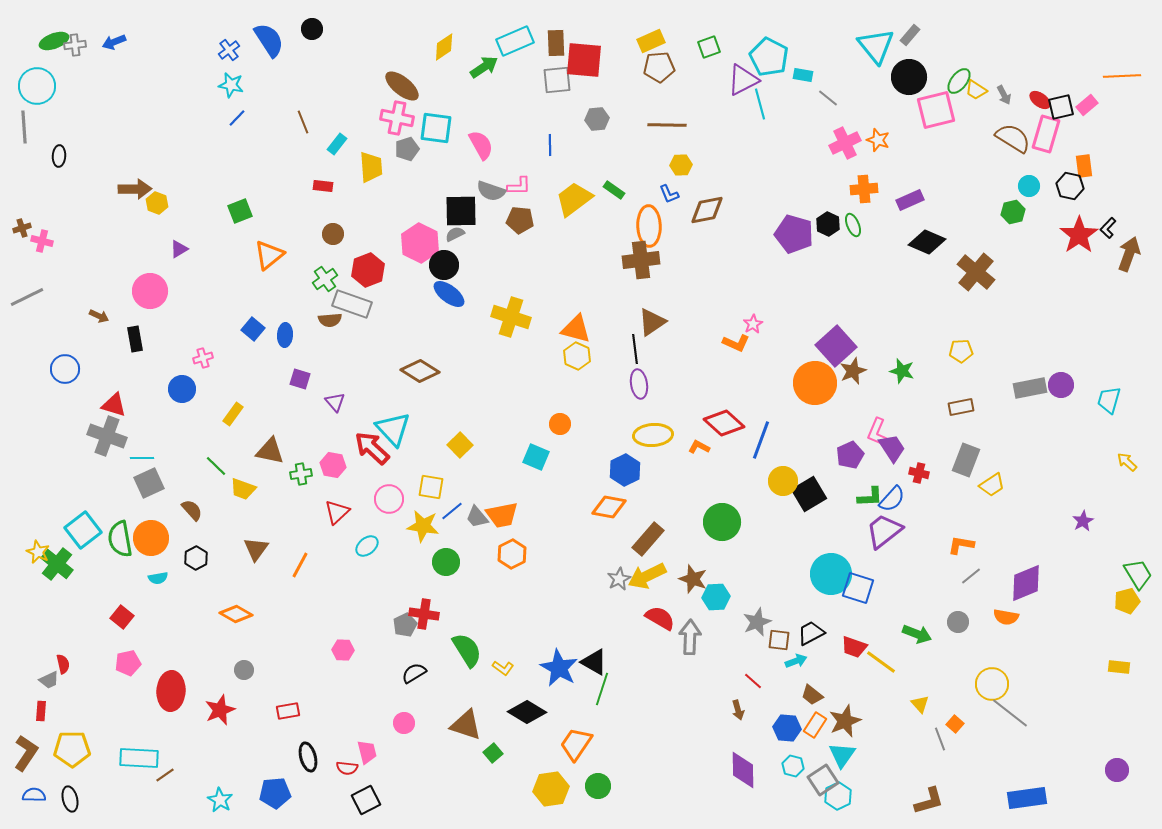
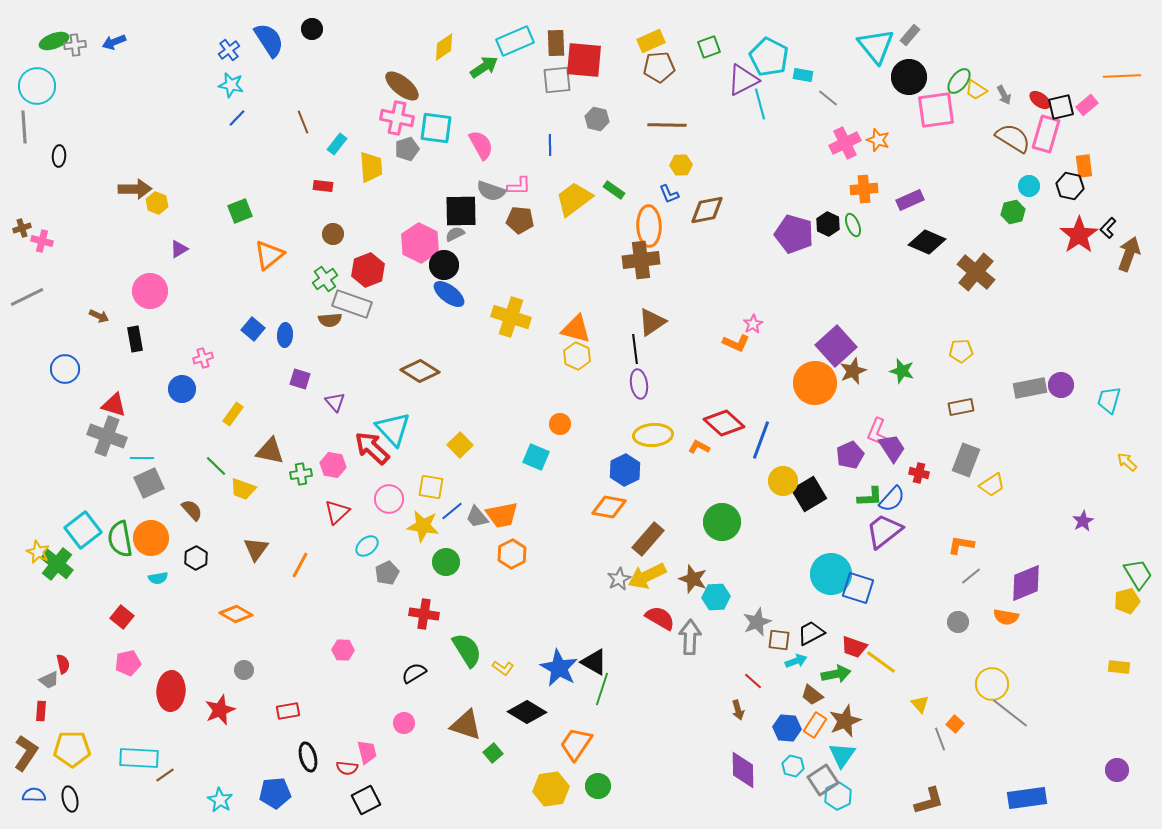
pink square at (936, 110): rotated 6 degrees clockwise
gray hexagon at (597, 119): rotated 20 degrees clockwise
gray pentagon at (405, 625): moved 18 px left, 52 px up
green arrow at (917, 634): moved 81 px left, 40 px down; rotated 32 degrees counterclockwise
